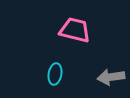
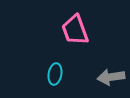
pink trapezoid: rotated 124 degrees counterclockwise
